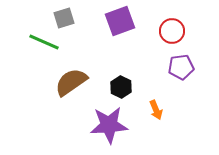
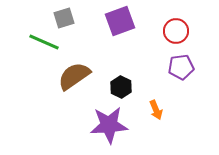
red circle: moved 4 px right
brown semicircle: moved 3 px right, 6 px up
